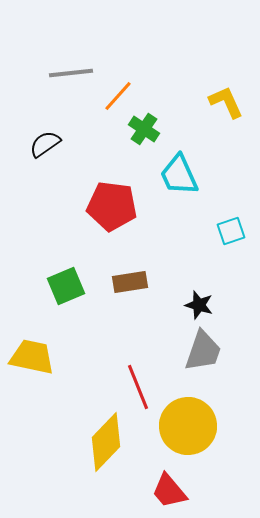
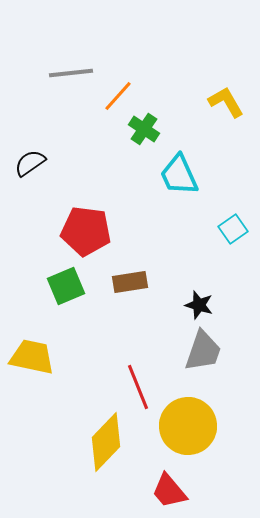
yellow L-shape: rotated 6 degrees counterclockwise
black semicircle: moved 15 px left, 19 px down
red pentagon: moved 26 px left, 25 px down
cyan square: moved 2 px right, 2 px up; rotated 16 degrees counterclockwise
